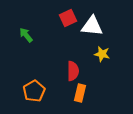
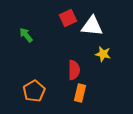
yellow star: moved 1 px right
red semicircle: moved 1 px right, 1 px up
